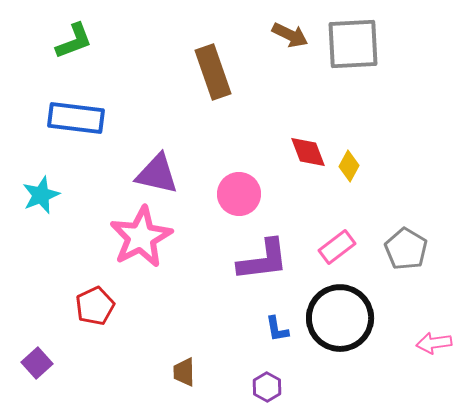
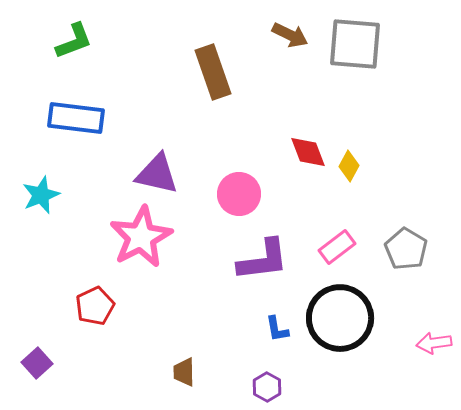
gray square: moved 2 px right; rotated 8 degrees clockwise
